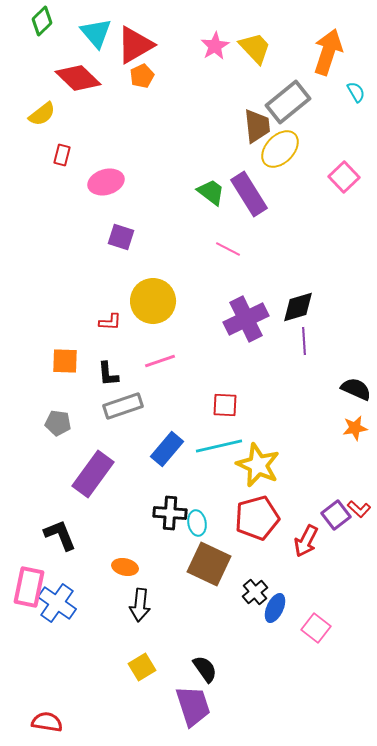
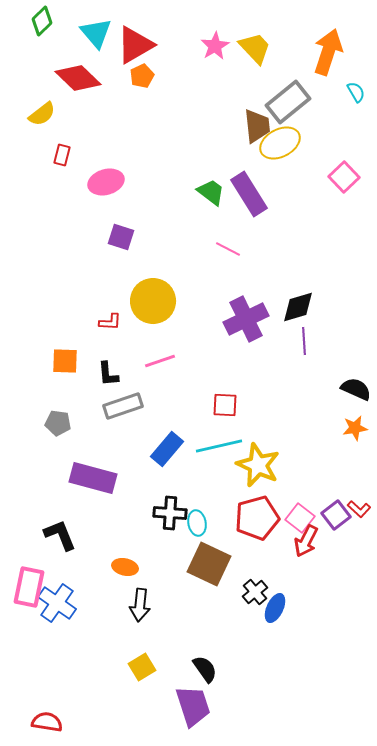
yellow ellipse at (280, 149): moved 6 px up; rotated 18 degrees clockwise
purple rectangle at (93, 474): moved 4 px down; rotated 69 degrees clockwise
pink square at (316, 628): moved 16 px left, 110 px up
